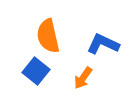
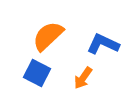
orange semicircle: rotated 60 degrees clockwise
blue square: moved 1 px right, 2 px down; rotated 12 degrees counterclockwise
